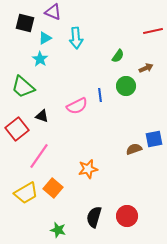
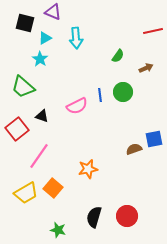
green circle: moved 3 px left, 6 px down
